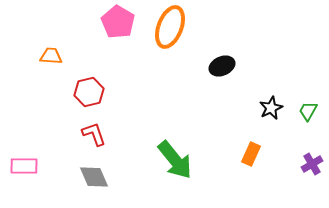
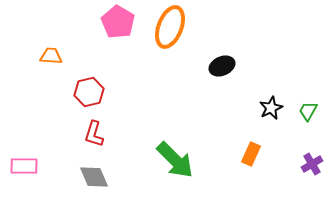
red L-shape: rotated 144 degrees counterclockwise
green arrow: rotated 6 degrees counterclockwise
